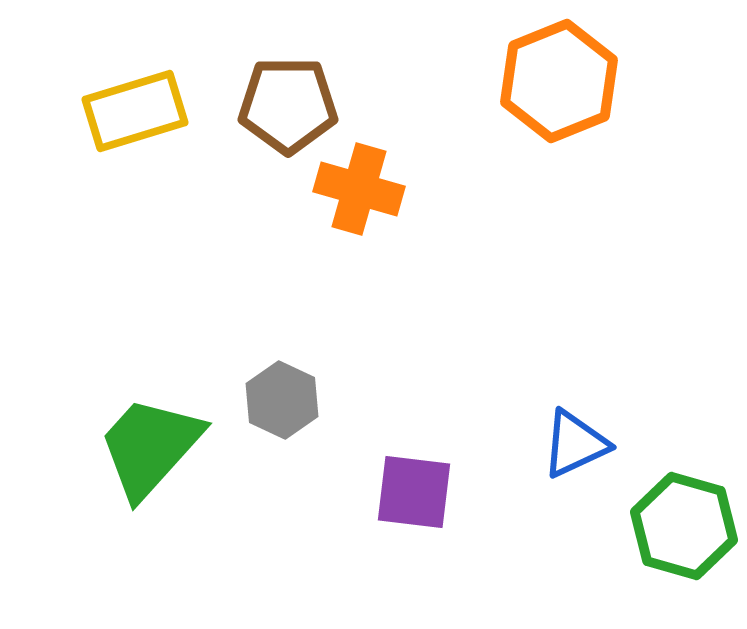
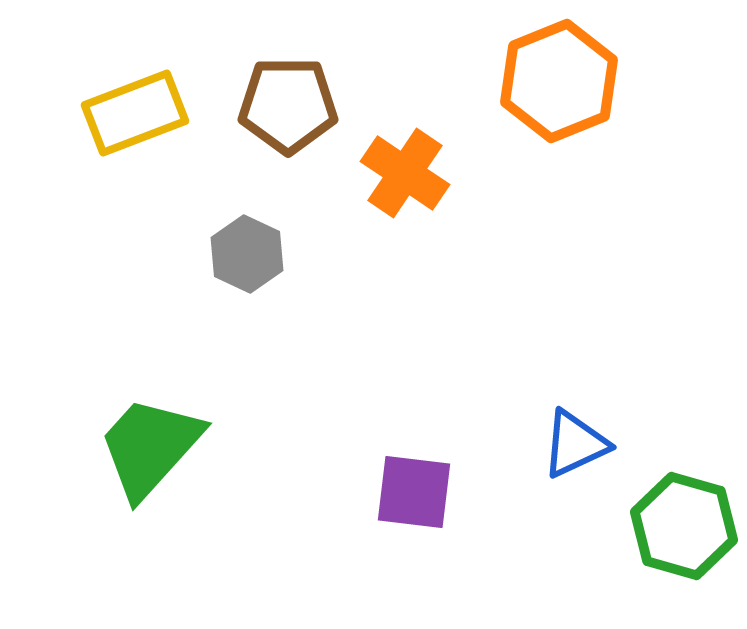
yellow rectangle: moved 2 px down; rotated 4 degrees counterclockwise
orange cross: moved 46 px right, 16 px up; rotated 18 degrees clockwise
gray hexagon: moved 35 px left, 146 px up
